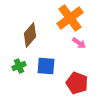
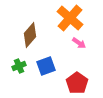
orange cross: rotated 12 degrees counterclockwise
blue square: rotated 24 degrees counterclockwise
red pentagon: rotated 15 degrees clockwise
